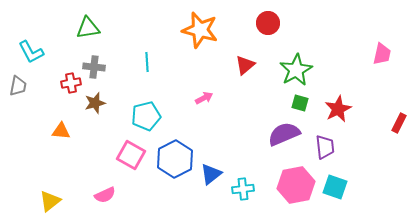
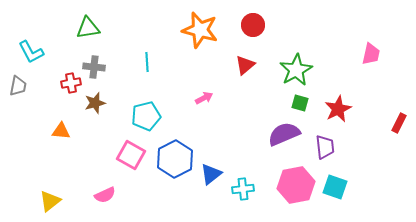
red circle: moved 15 px left, 2 px down
pink trapezoid: moved 11 px left
